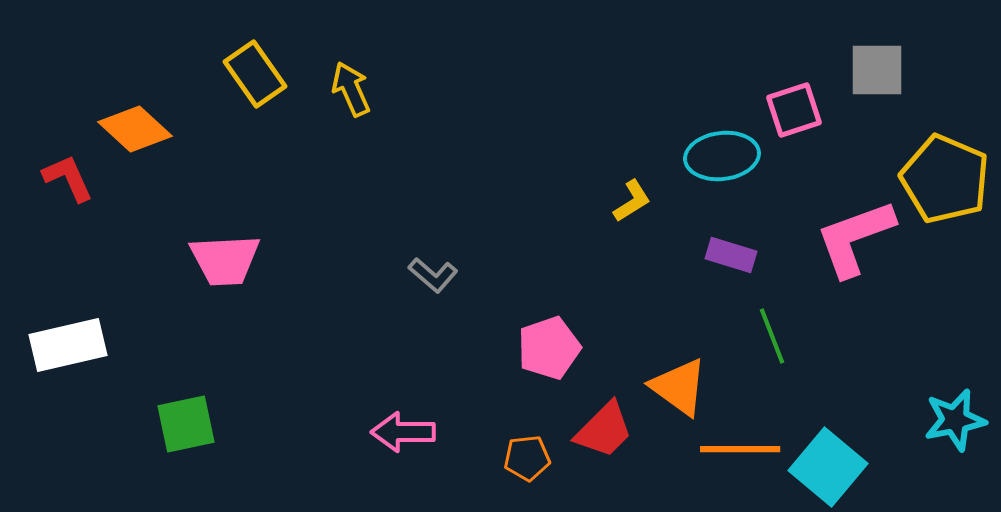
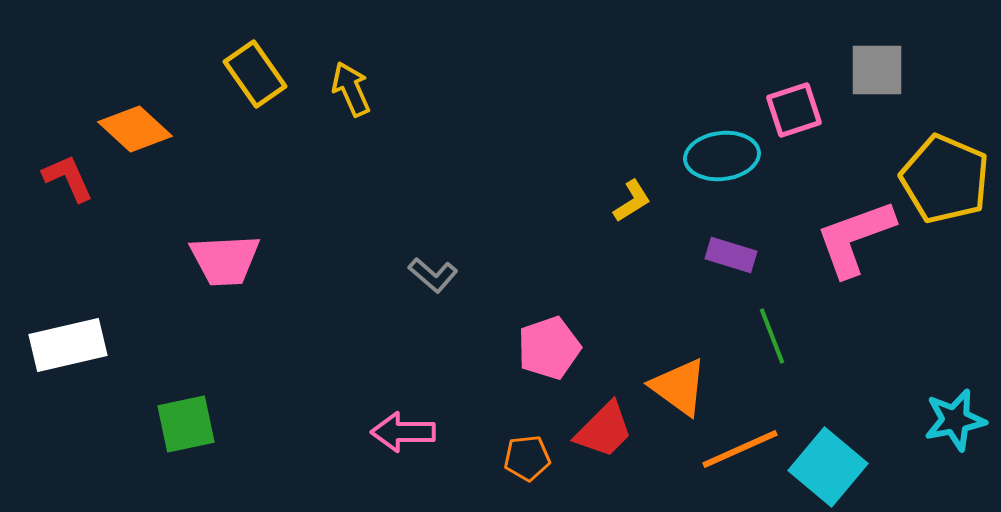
orange line: rotated 24 degrees counterclockwise
